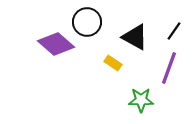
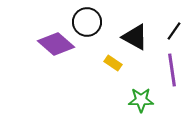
purple line: moved 3 px right, 2 px down; rotated 28 degrees counterclockwise
